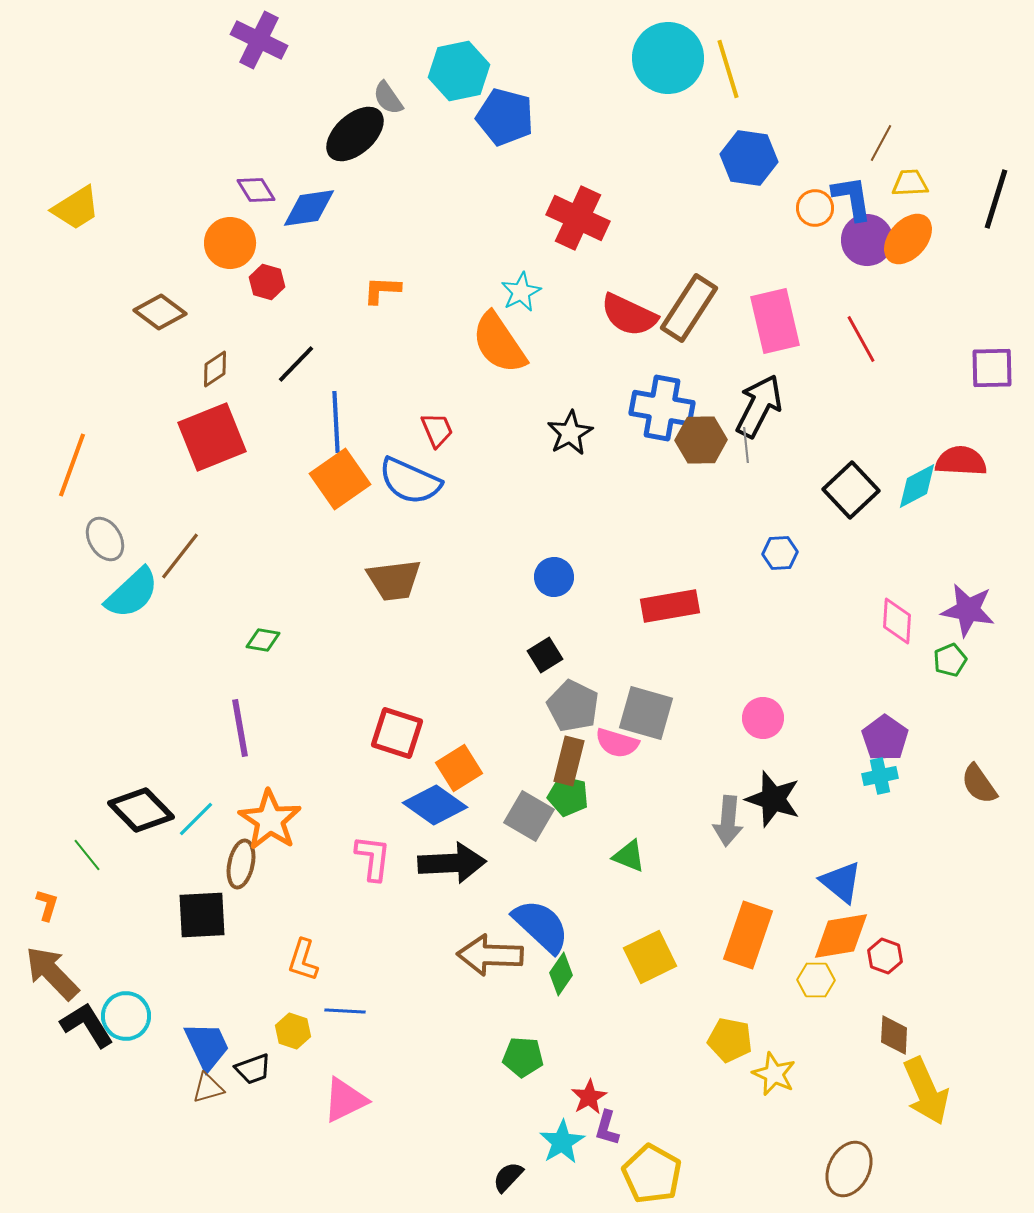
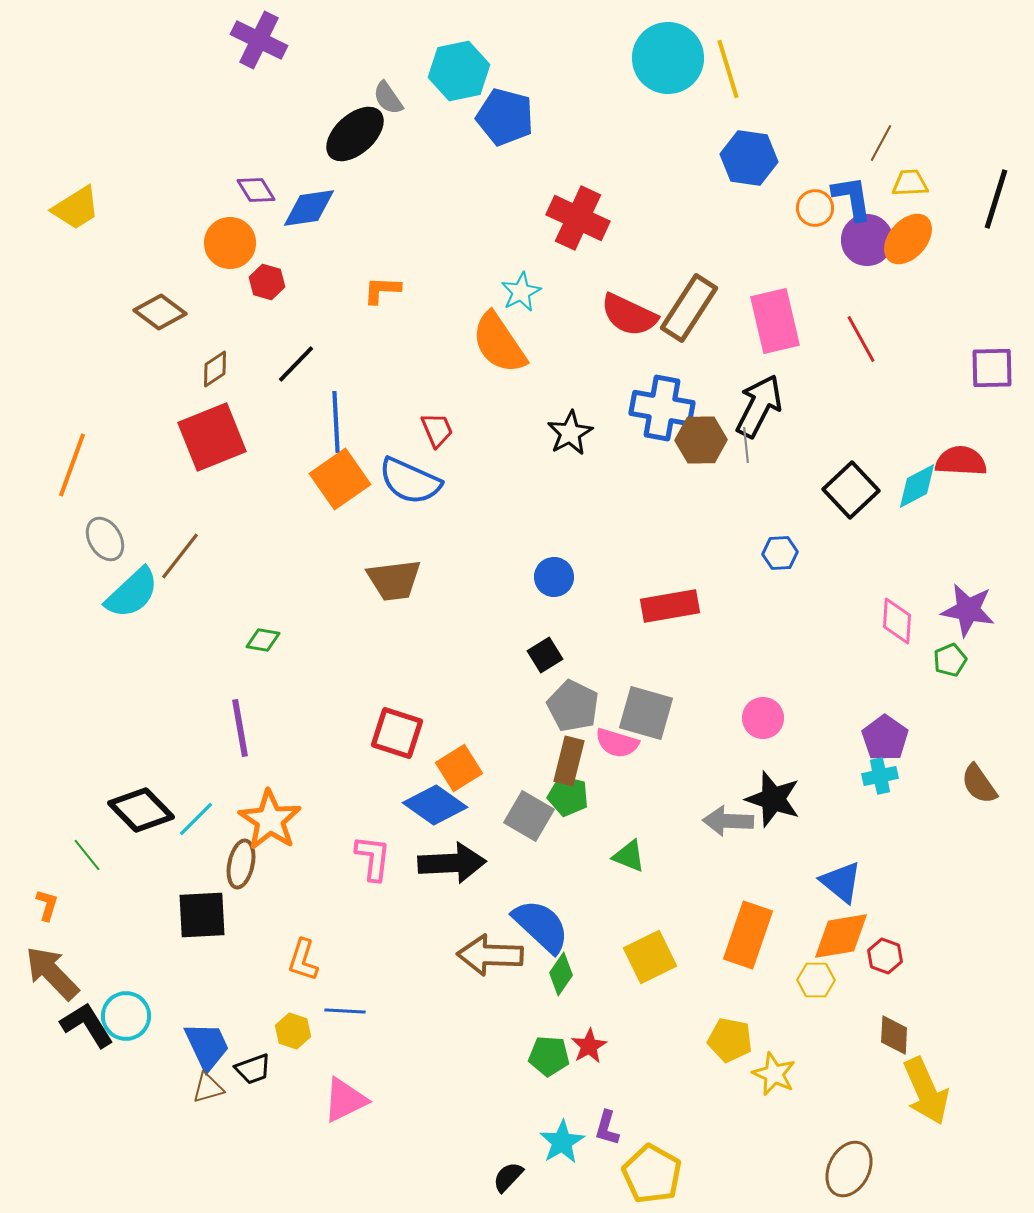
gray arrow at (728, 821): rotated 87 degrees clockwise
green pentagon at (523, 1057): moved 26 px right, 1 px up
red star at (589, 1097): moved 51 px up
